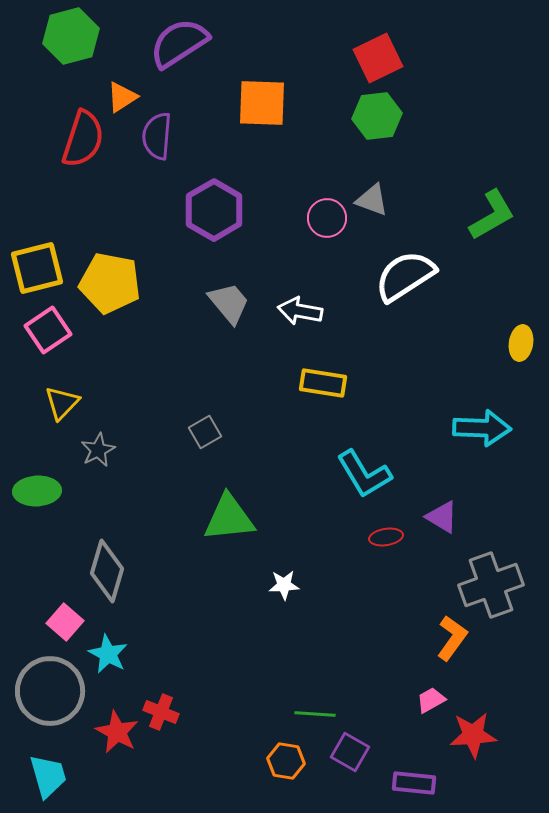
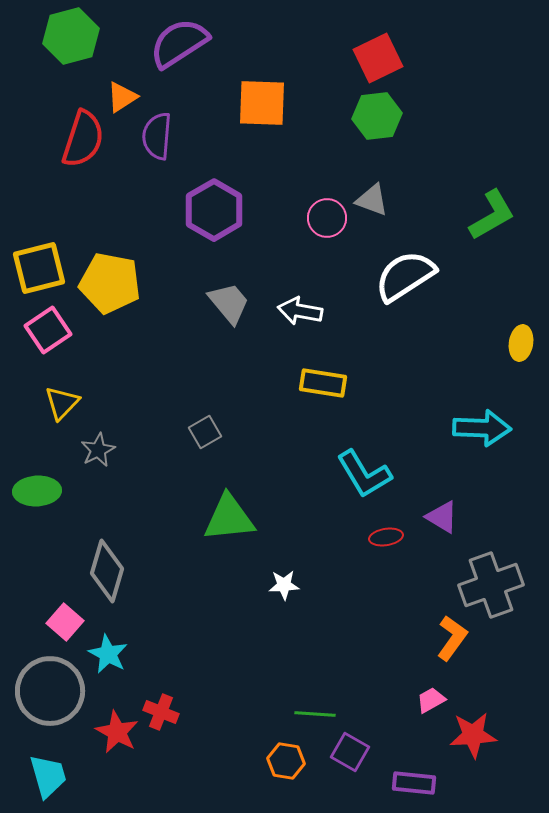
yellow square at (37, 268): moved 2 px right
